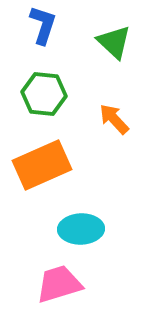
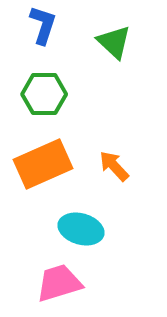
green hexagon: rotated 6 degrees counterclockwise
orange arrow: moved 47 px down
orange rectangle: moved 1 px right, 1 px up
cyan ellipse: rotated 18 degrees clockwise
pink trapezoid: moved 1 px up
